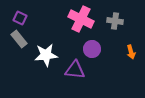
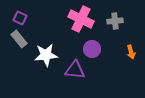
gray cross: rotated 14 degrees counterclockwise
